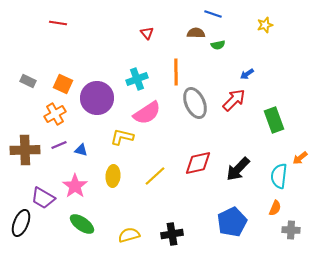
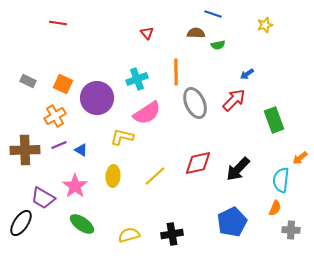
orange cross: moved 2 px down
blue triangle: rotated 16 degrees clockwise
cyan semicircle: moved 2 px right, 4 px down
black ellipse: rotated 12 degrees clockwise
